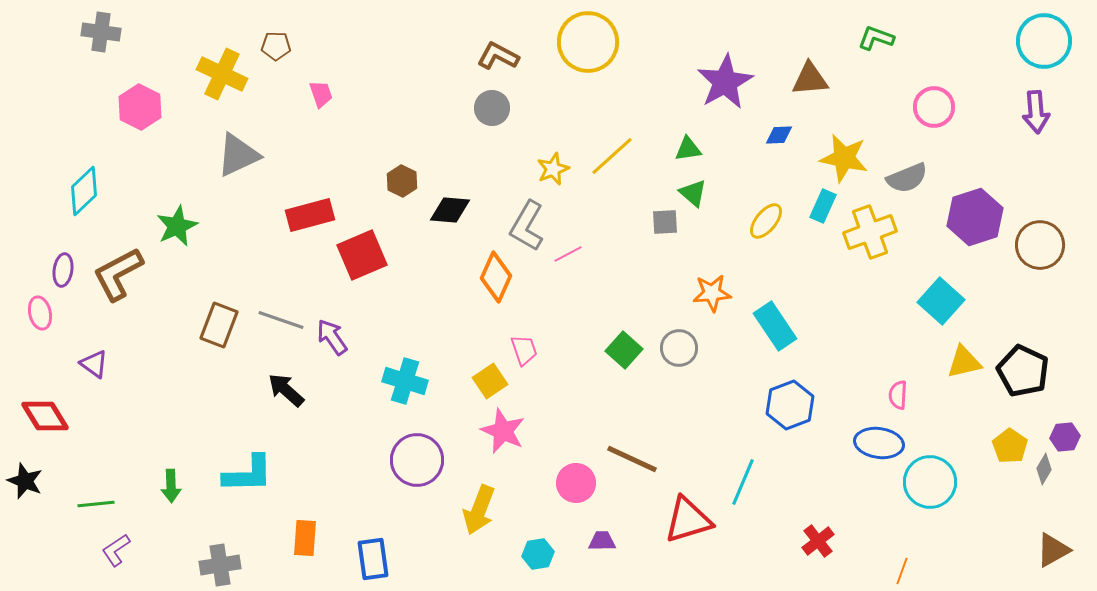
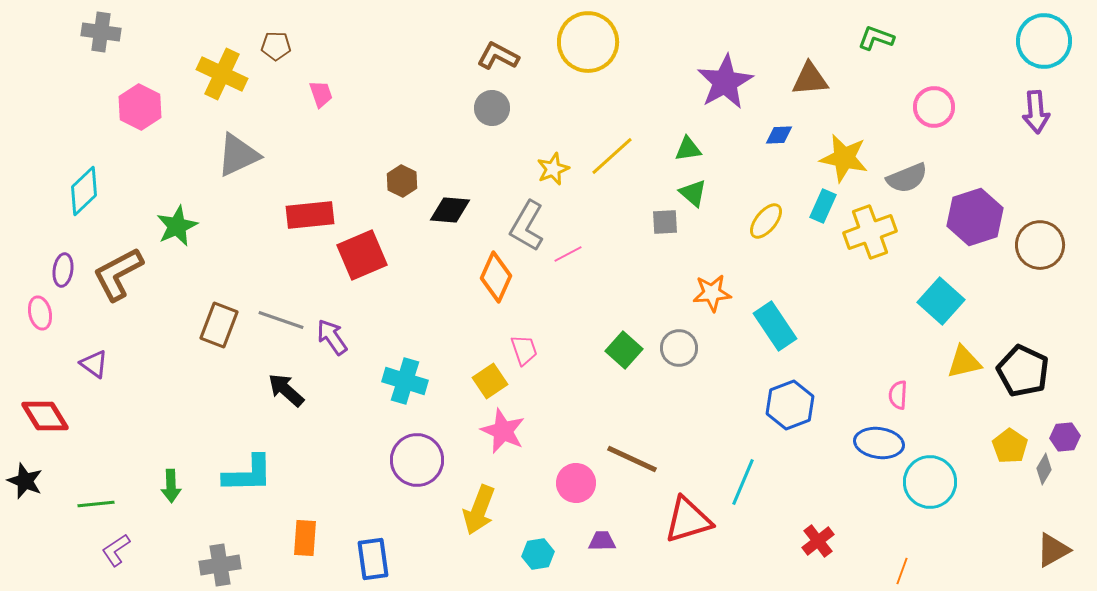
red rectangle at (310, 215): rotated 9 degrees clockwise
